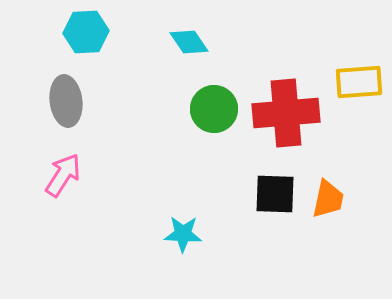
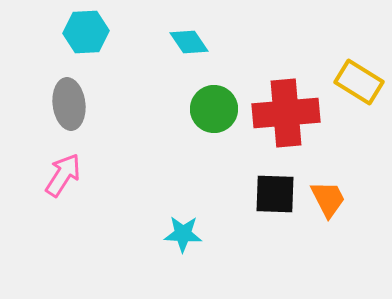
yellow rectangle: rotated 36 degrees clockwise
gray ellipse: moved 3 px right, 3 px down
orange trapezoid: rotated 39 degrees counterclockwise
